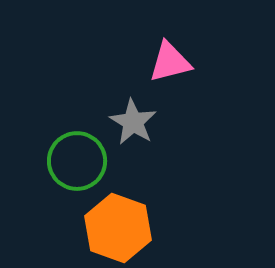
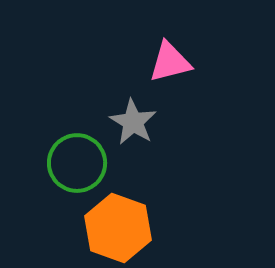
green circle: moved 2 px down
